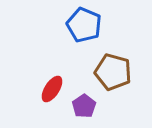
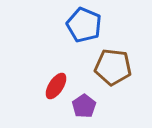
brown pentagon: moved 5 px up; rotated 9 degrees counterclockwise
red ellipse: moved 4 px right, 3 px up
